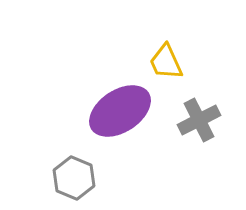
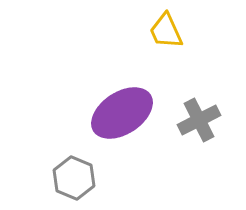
yellow trapezoid: moved 31 px up
purple ellipse: moved 2 px right, 2 px down
